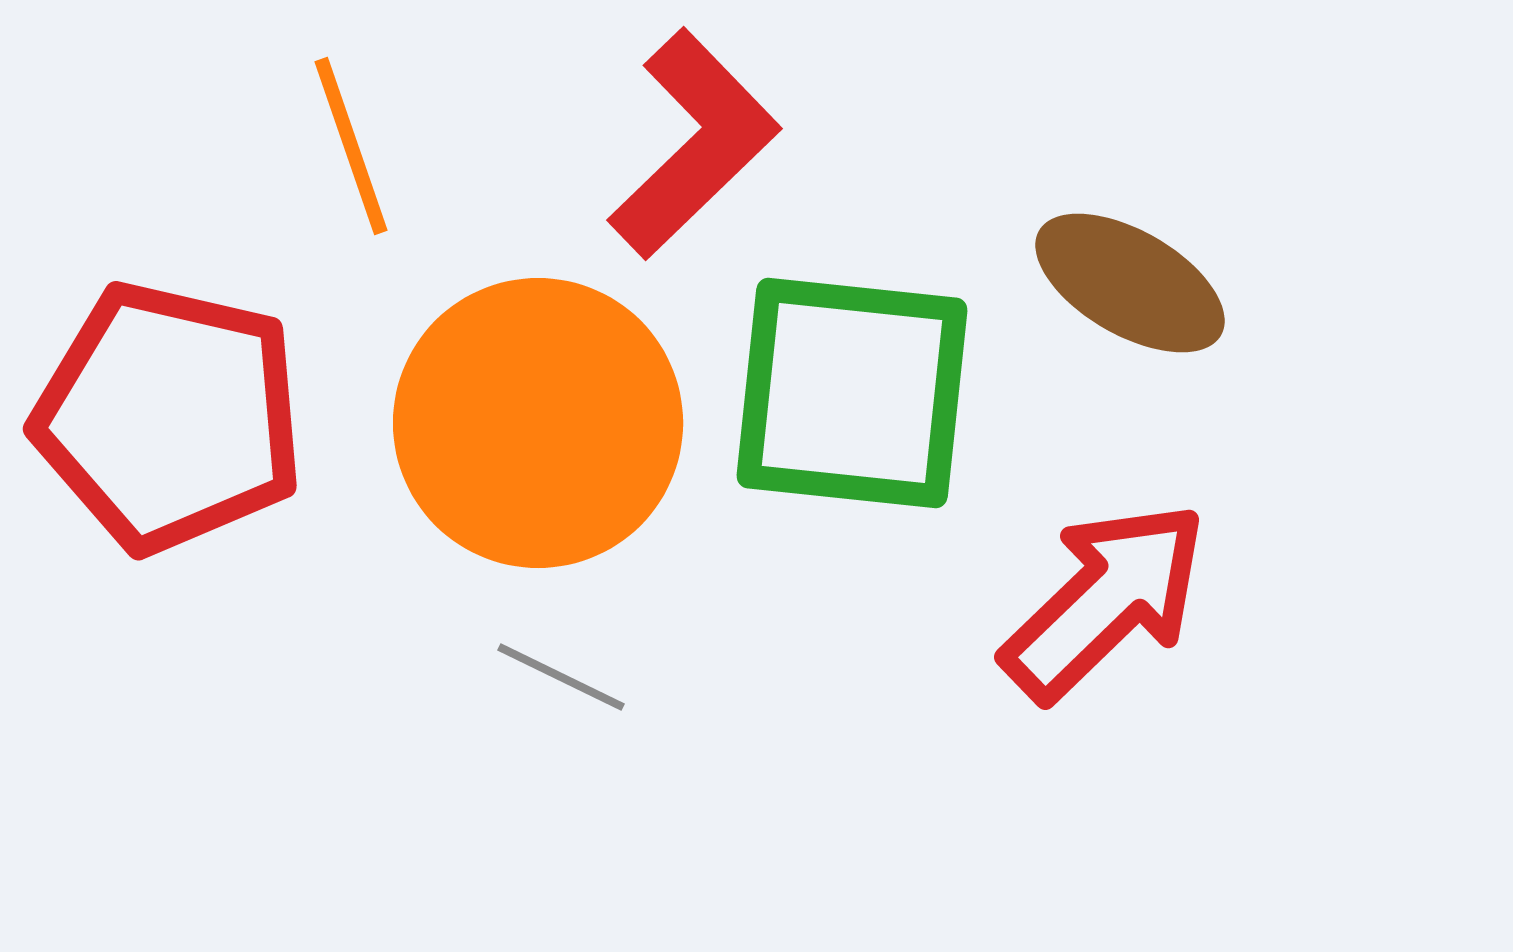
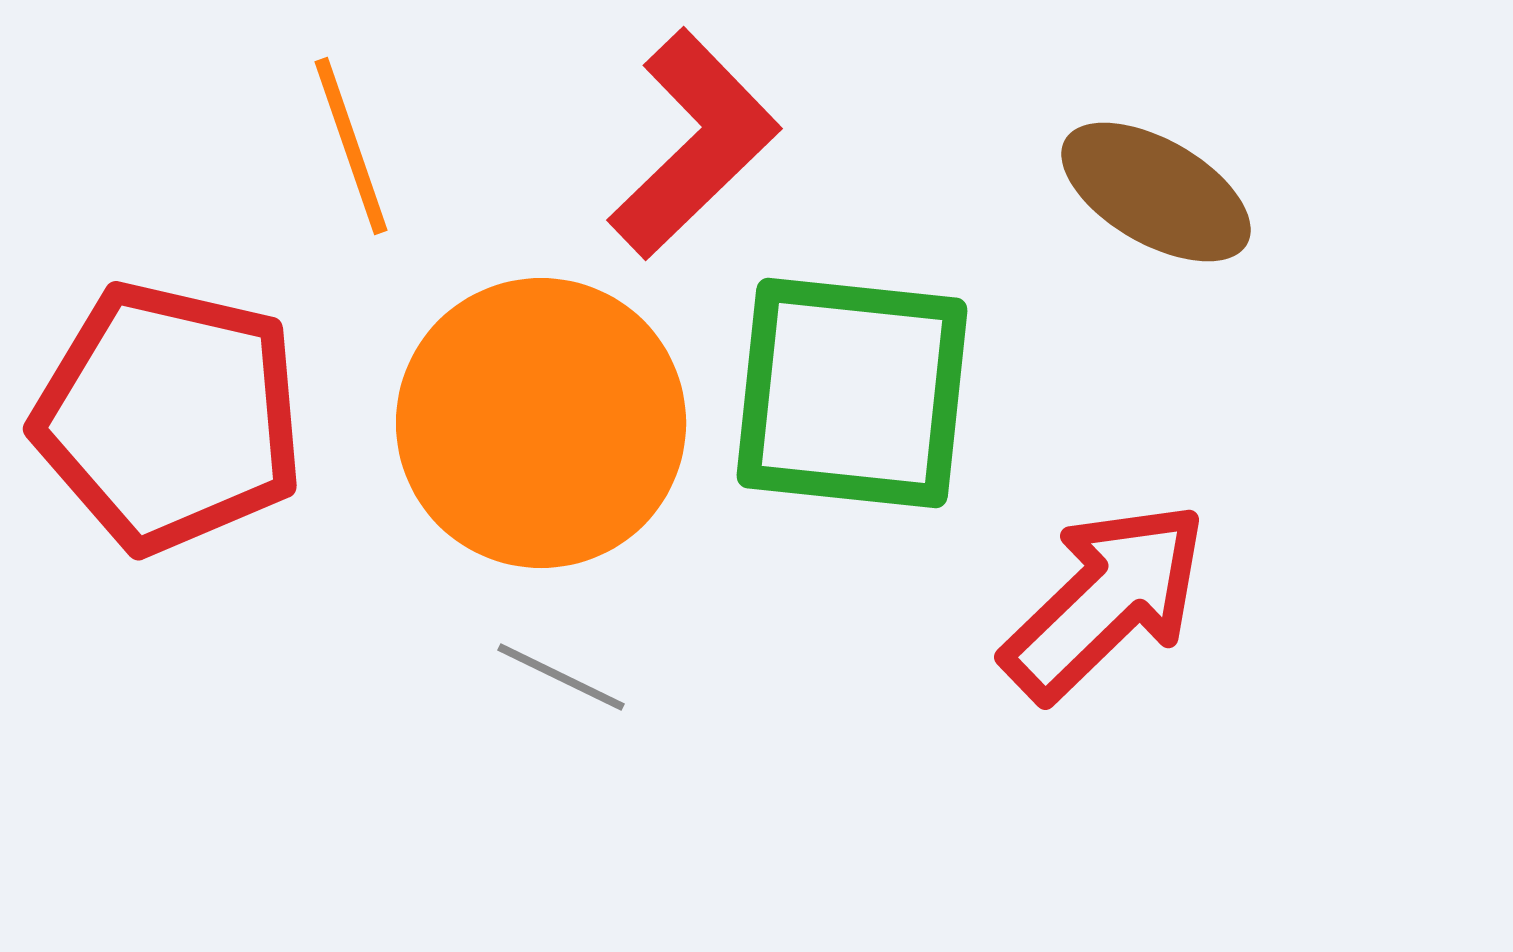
brown ellipse: moved 26 px right, 91 px up
orange circle: moved 3 px right
